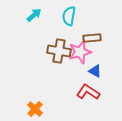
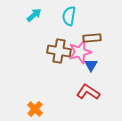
blue triangle: moved 4 px left, 6 px up; rotated 32 degrees clockwise
